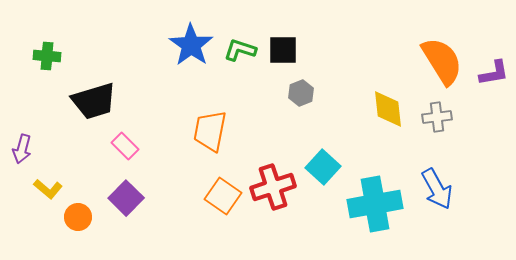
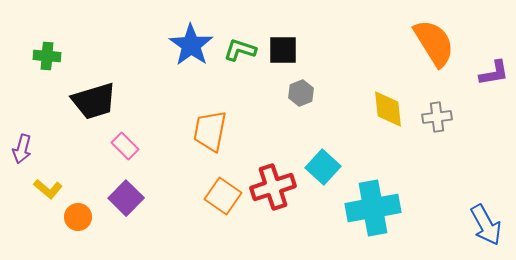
orange semicircle: moved 8 px left, 18 px up
blue arrow: moved 49 px right, 36 px down
cyan cross: moved 2 px left, 4 px down
